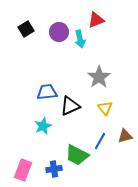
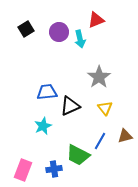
green trapezoid: moved 1 px right
